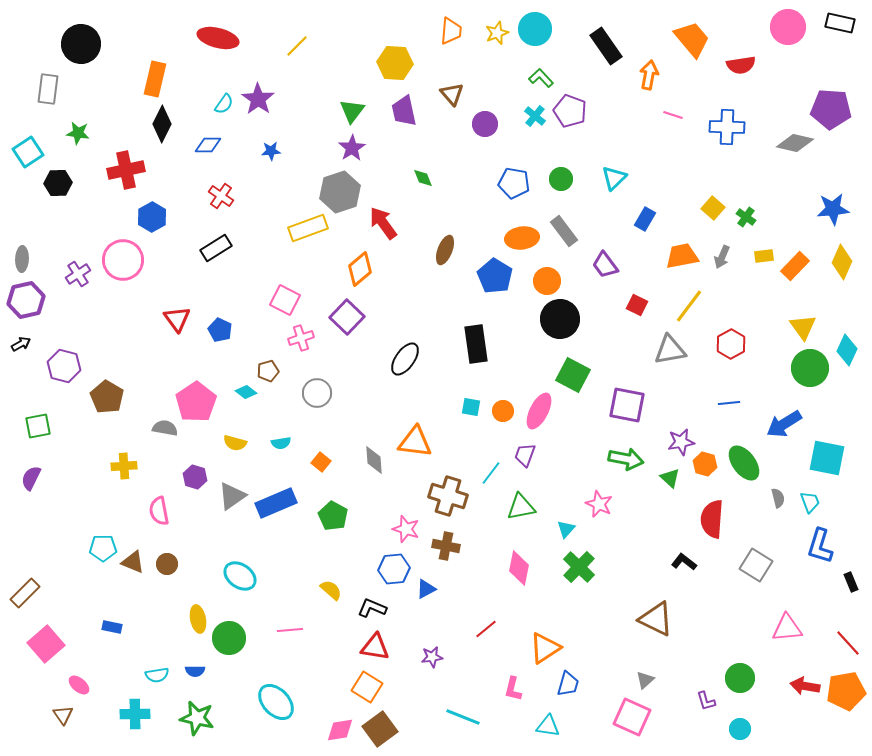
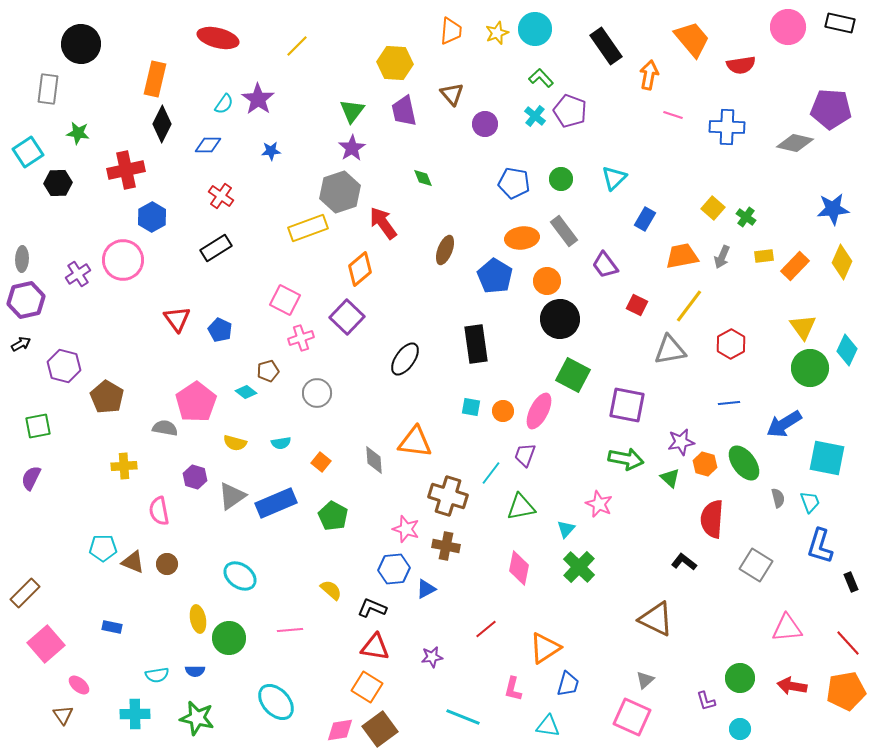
red arrow at (805, 686): moved 13 px left
